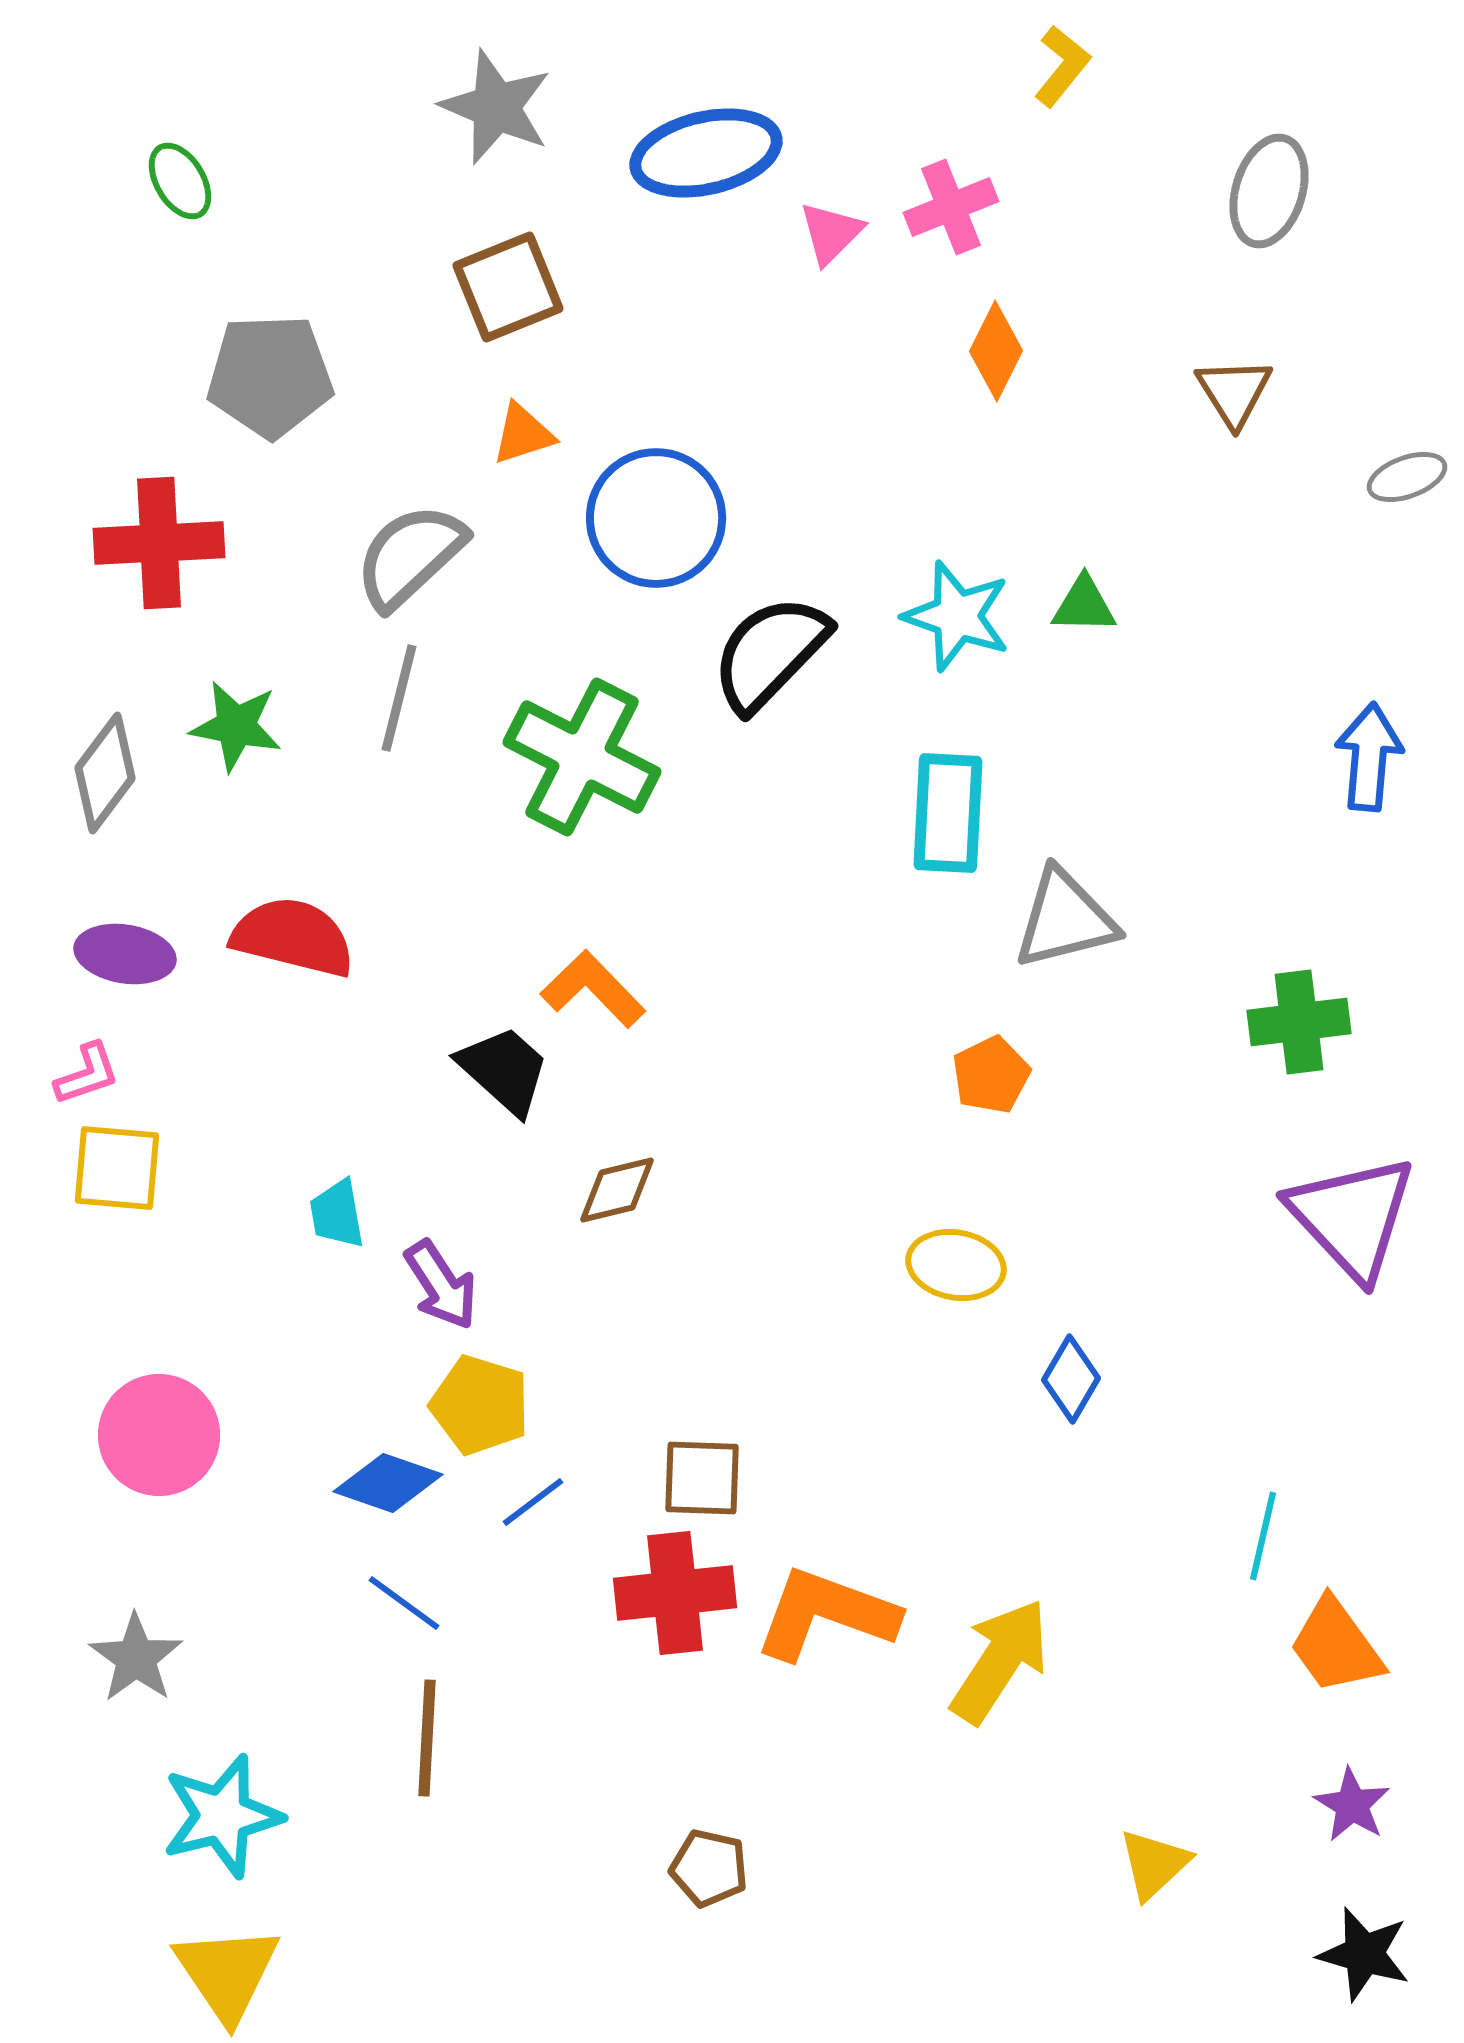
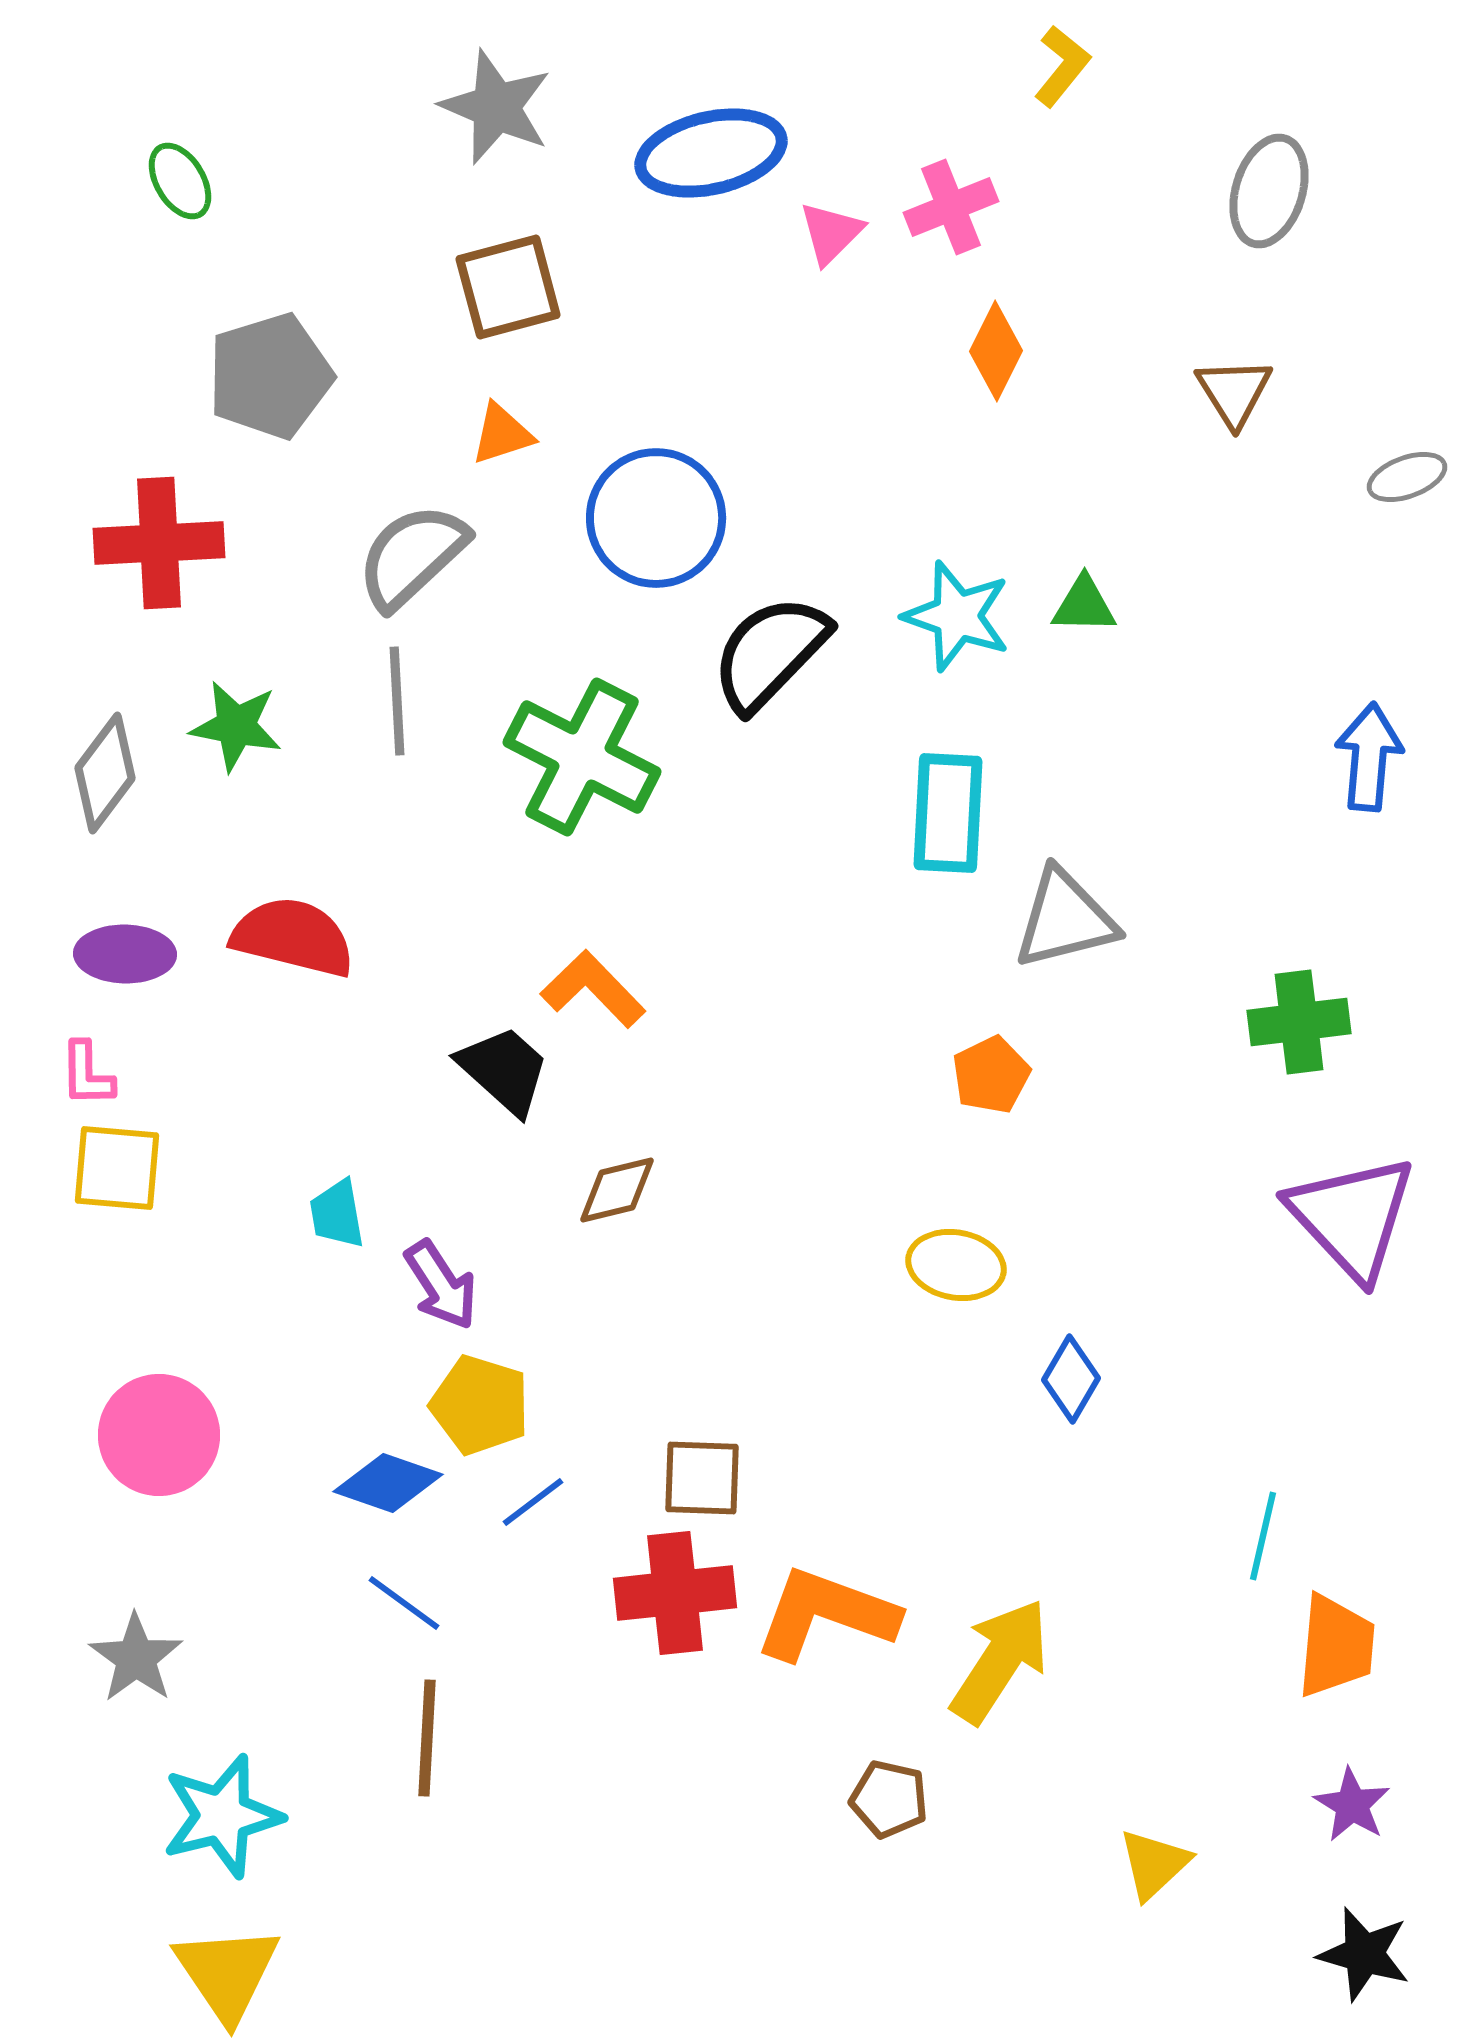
blue ellipse at (706, 153): moved 5 px right
brown square at (508, 287): rotated 7 degrees clockwise
gray pentagon at (270, 376): rotated 15 degrees counterclockwise
orange triangle at (523, 434): moved 21 px left
gray semicircle at (410, 556): moved 2 px right
gray line at (399, 698): moved 2 px left, 3 px down; rotated 17 degrees counterclockwise
purple ellipse at (125, 954): rotated 8 degrees counterclockwise
pink L-shape at (87, 1074): rotated 108 degrees clockwise
orange trapezoid at (1336, 1646): rotated 139 degrees counterclockwise
brown pentagon at (709, 1868): moved 180 px right, 69 px up
